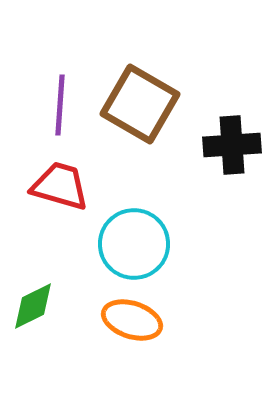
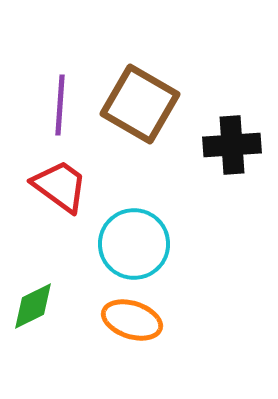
red trapezoid: rotated 20 degrees clockwise
